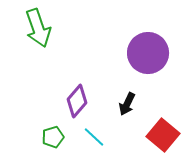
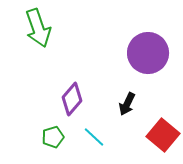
purple diamond: moved 5 px left, 2 px up
